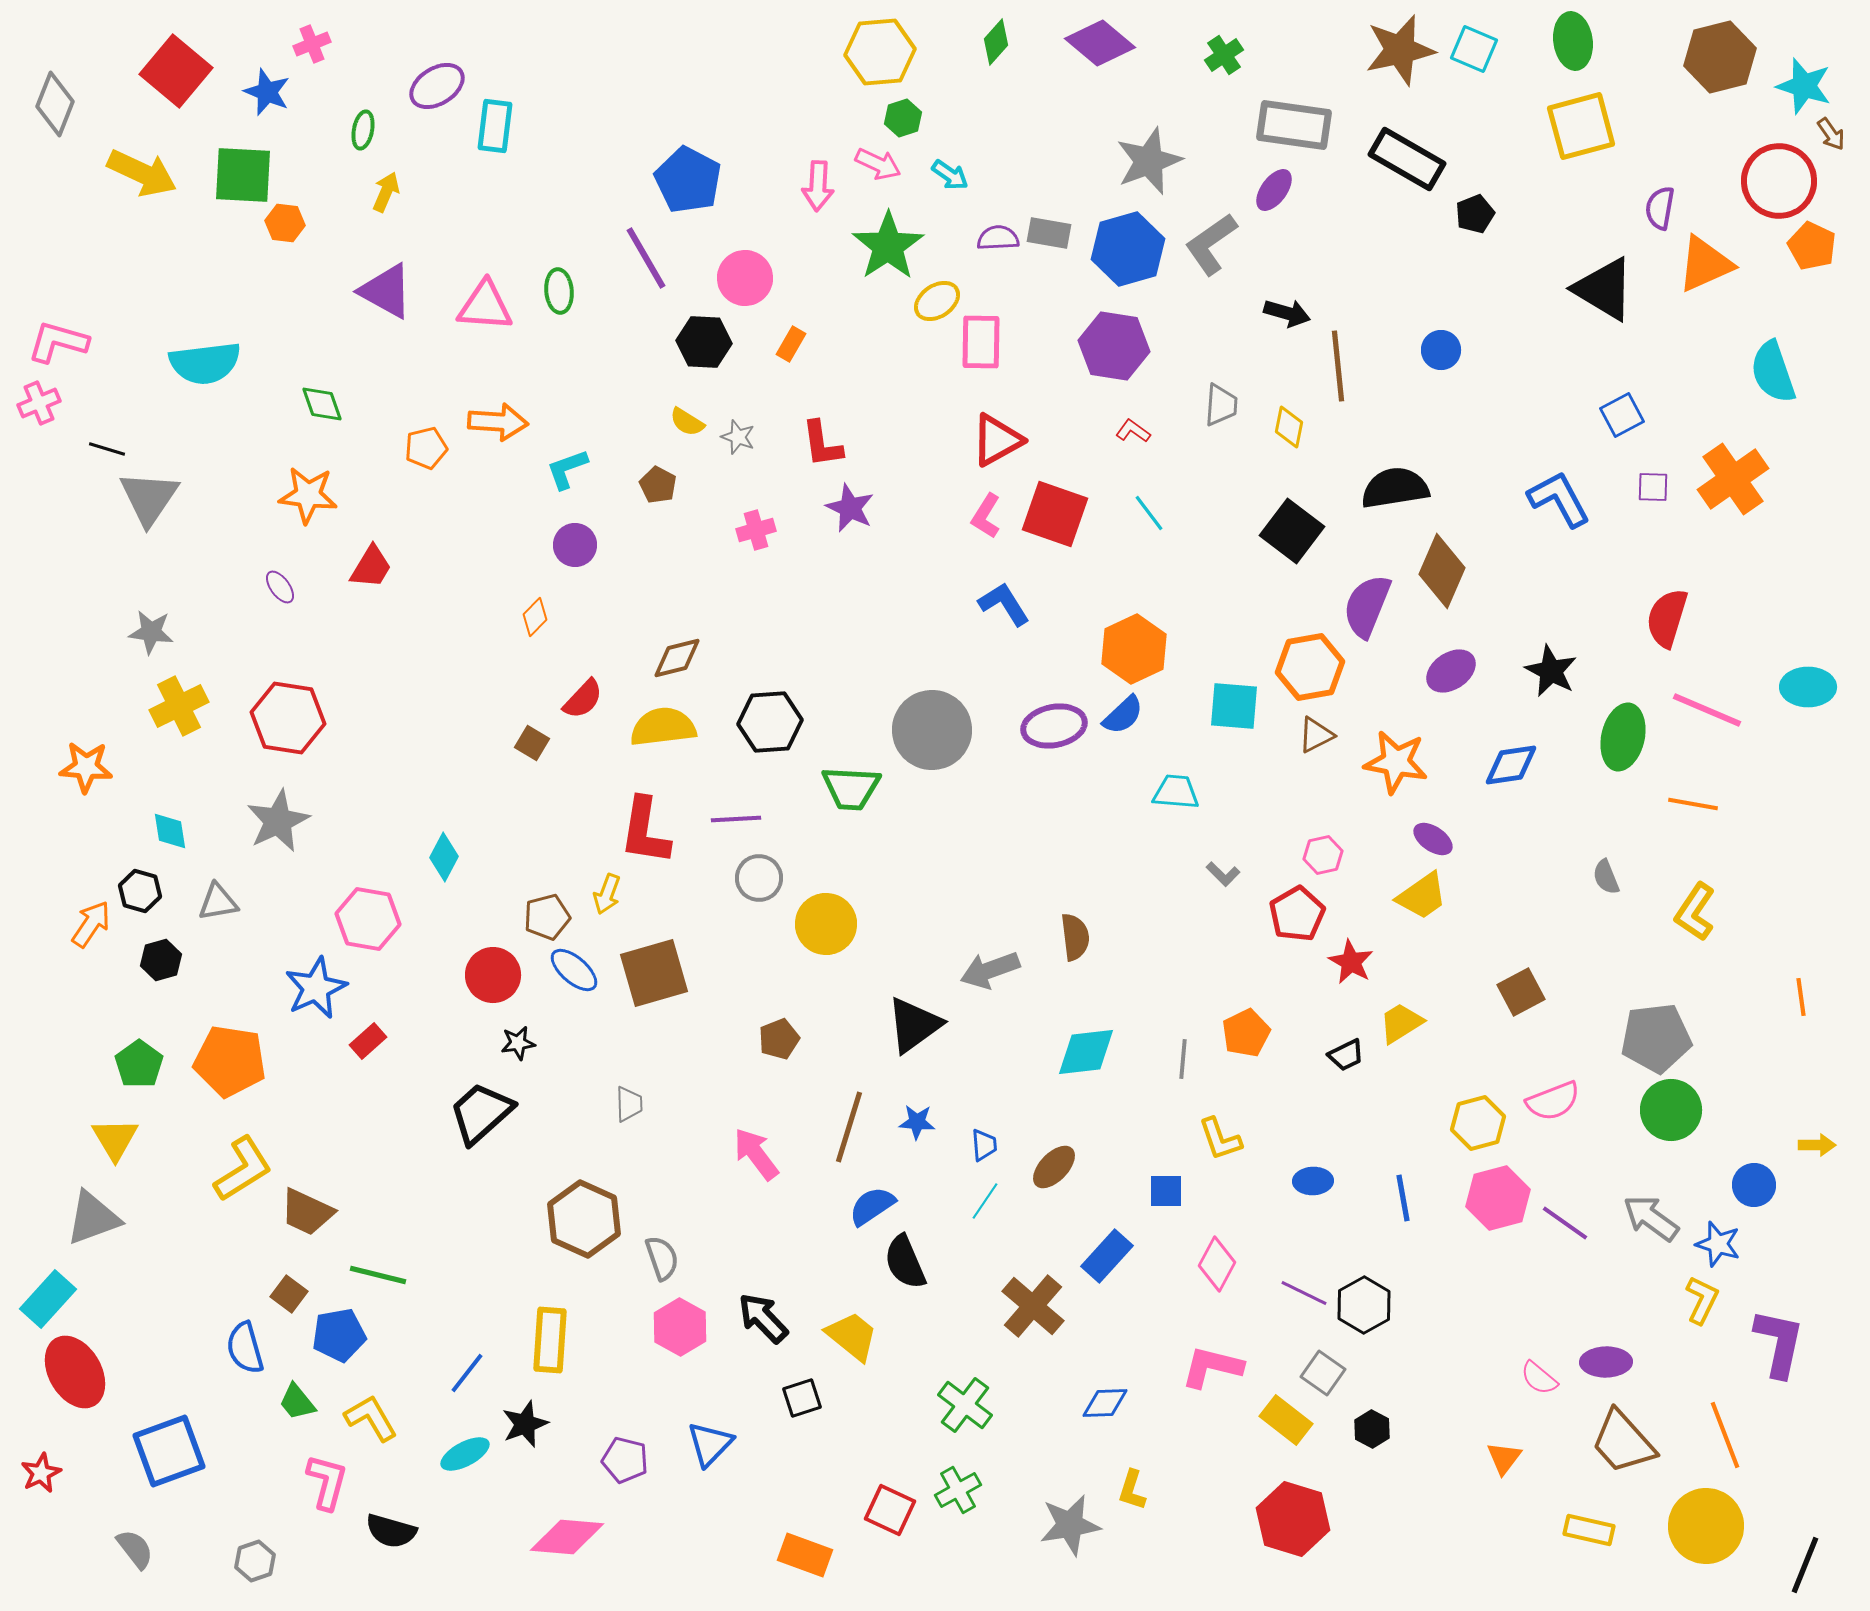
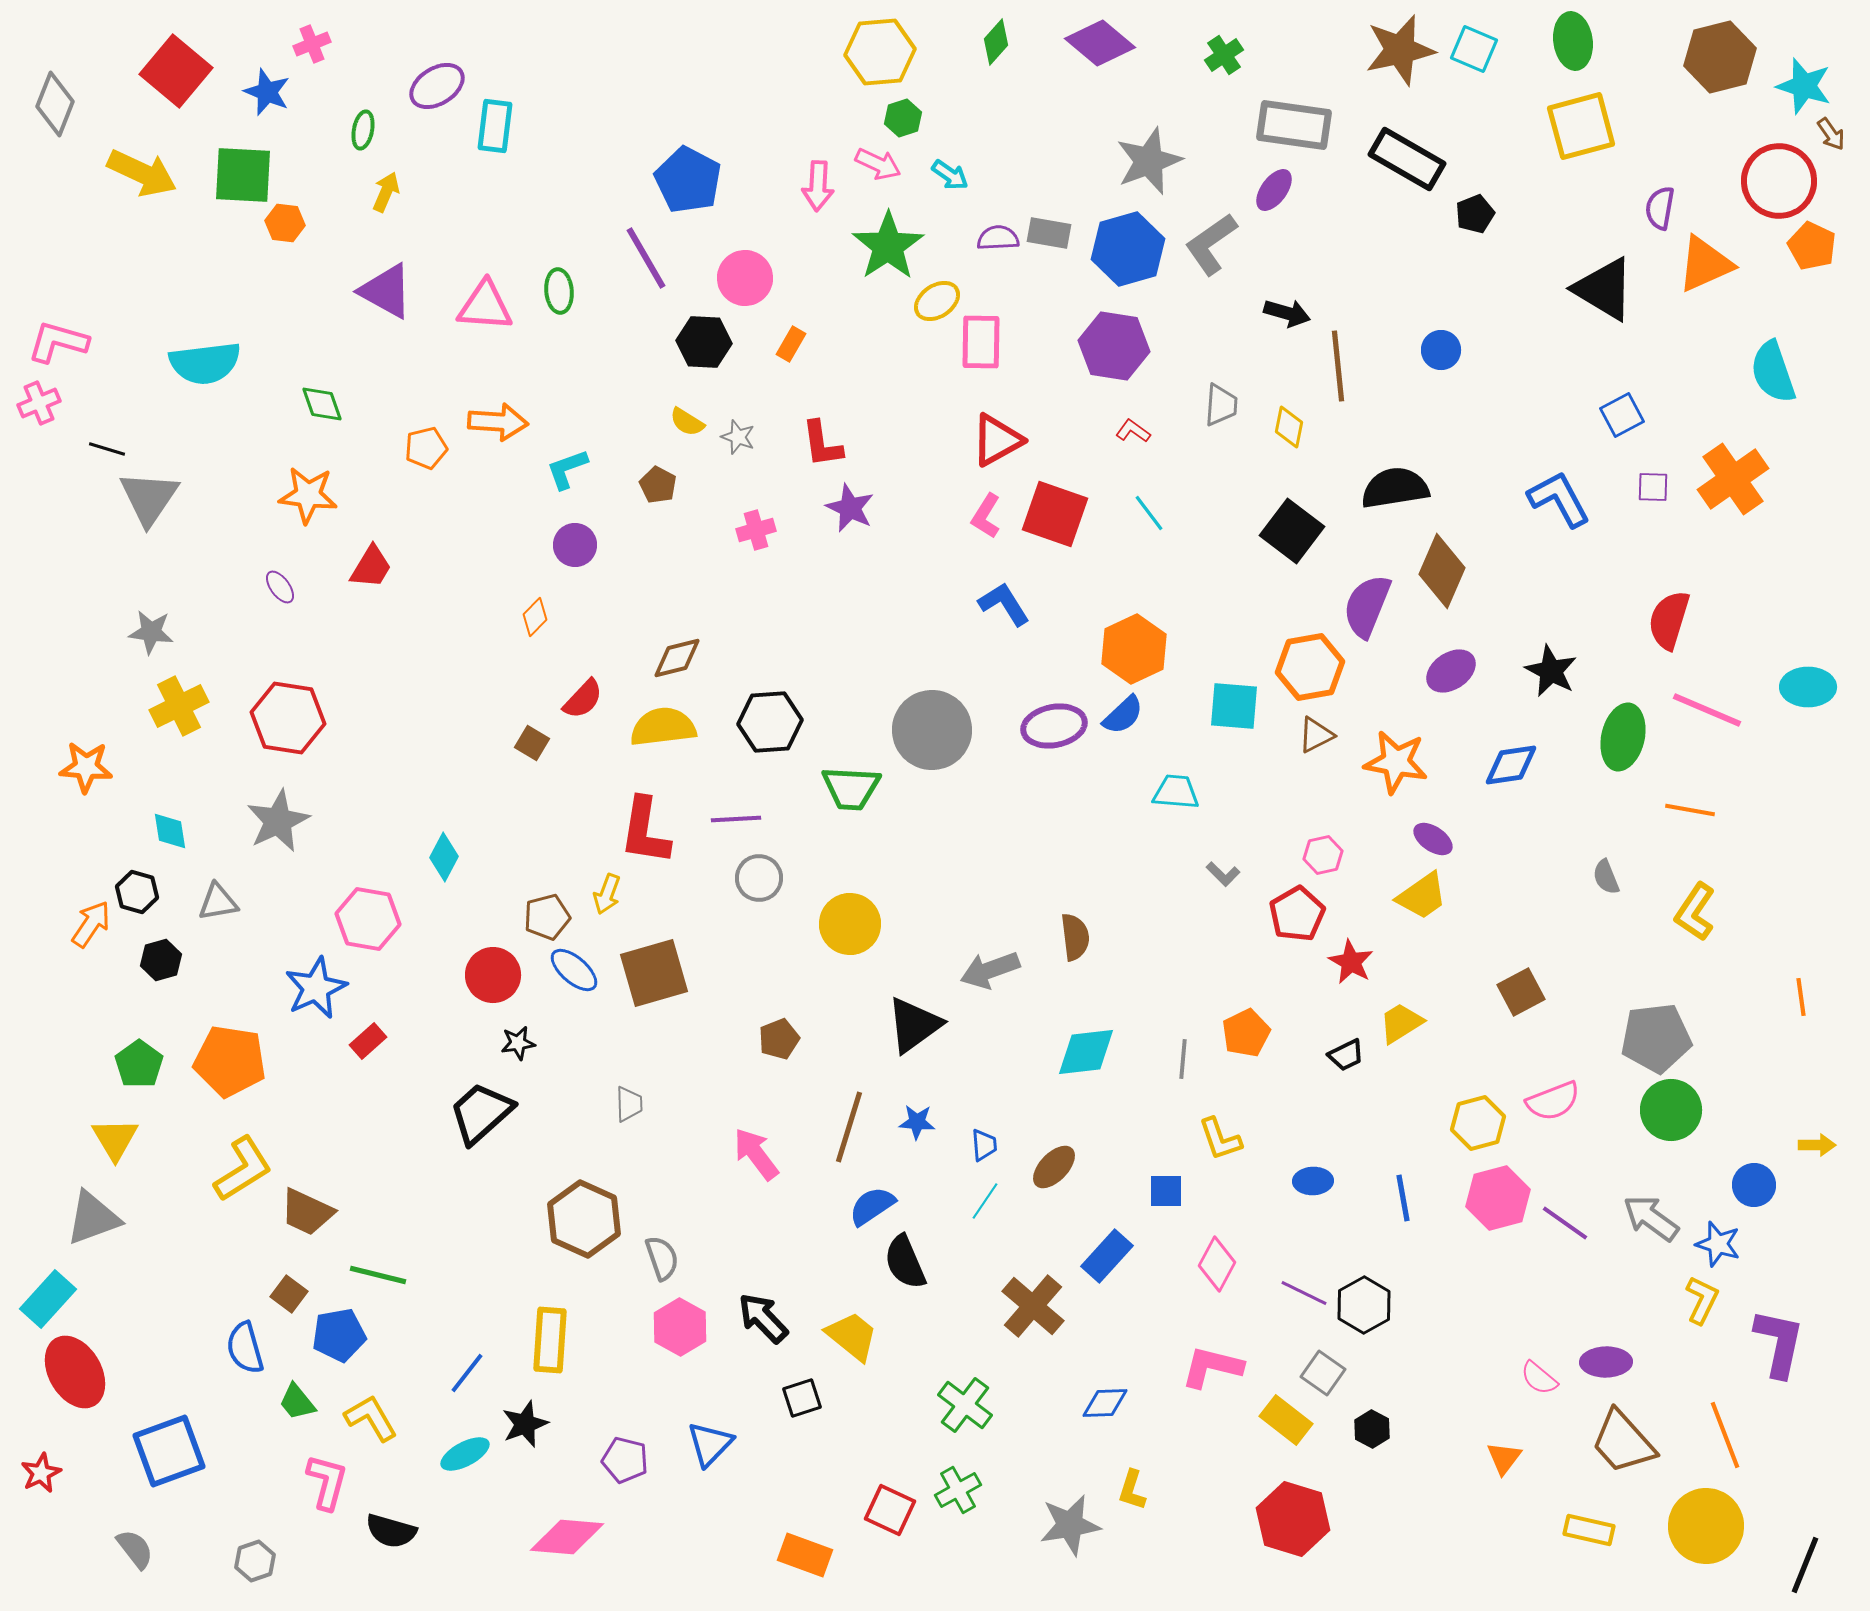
red semicircle at (1667, 618): moved 2 px right, 2 px down
orange line at (1693, 804): moved 3 px left, 6 px down
black hexagon at (140, 891): moved 3 px left, 1 px down
yellow circle at (826, 924): moved 24 px right
